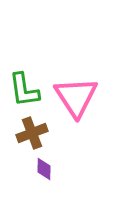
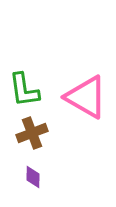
pink triangle: moved 10 px right; rotated 27 degrees counterclockwise
purple diamond: moved 11 px left, 8 px down
